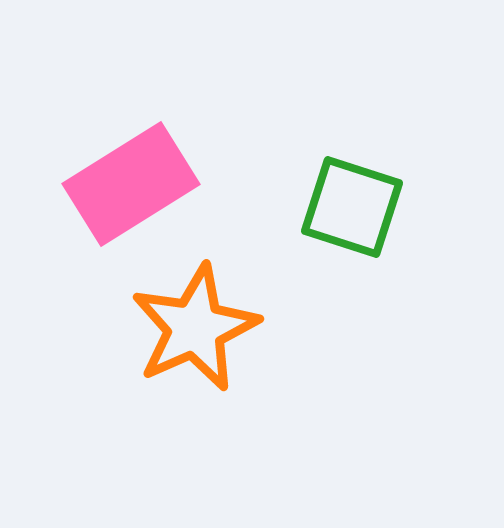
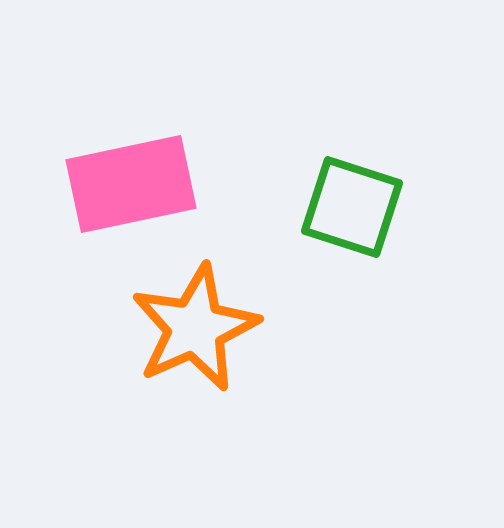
pink rectangle: rotated 20 degrees clockwise
